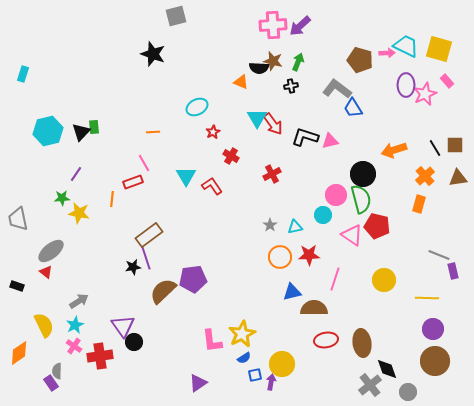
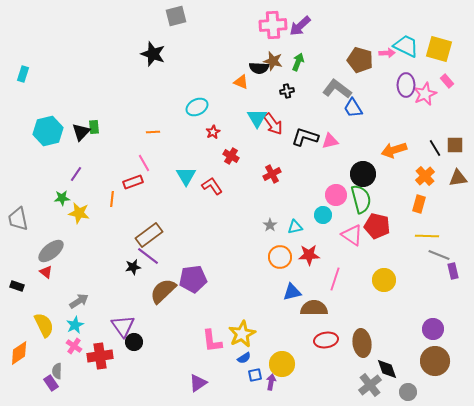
black cross at (291, 86): moved 4 px left, 5 px down
purple line at (146, 258): moved 2 px right, 2 px up; rotated 35 degrees counterclockwise
yellow line at (427, 298): moved 62 px up
